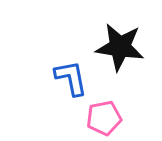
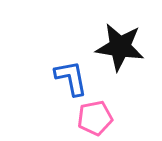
pink pentagon: moved 9 px left
